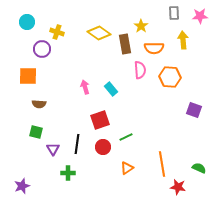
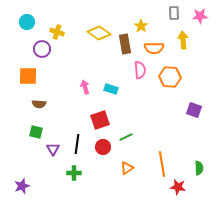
cyan rectangle: rotated 32 degrees counterclockwise
green semicircle: rotated 64 degrees clockwise
green cross: moved 6 px right
